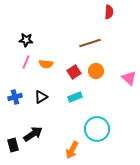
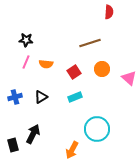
orange circle: moved 6 px right, 2 px up
black arrow: rotated 30 degrees counterclockwise
